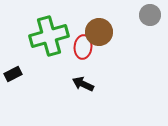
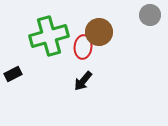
black arrow: moved 3 px up; rotated 75 degrees counterclockwise
